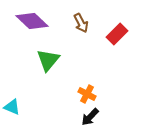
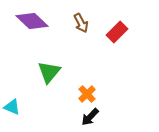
red rectangle: moved 2 px up
green triangle: moved 1 px right, 12 px down
orange cross: rotated 18 degrees clockwise
